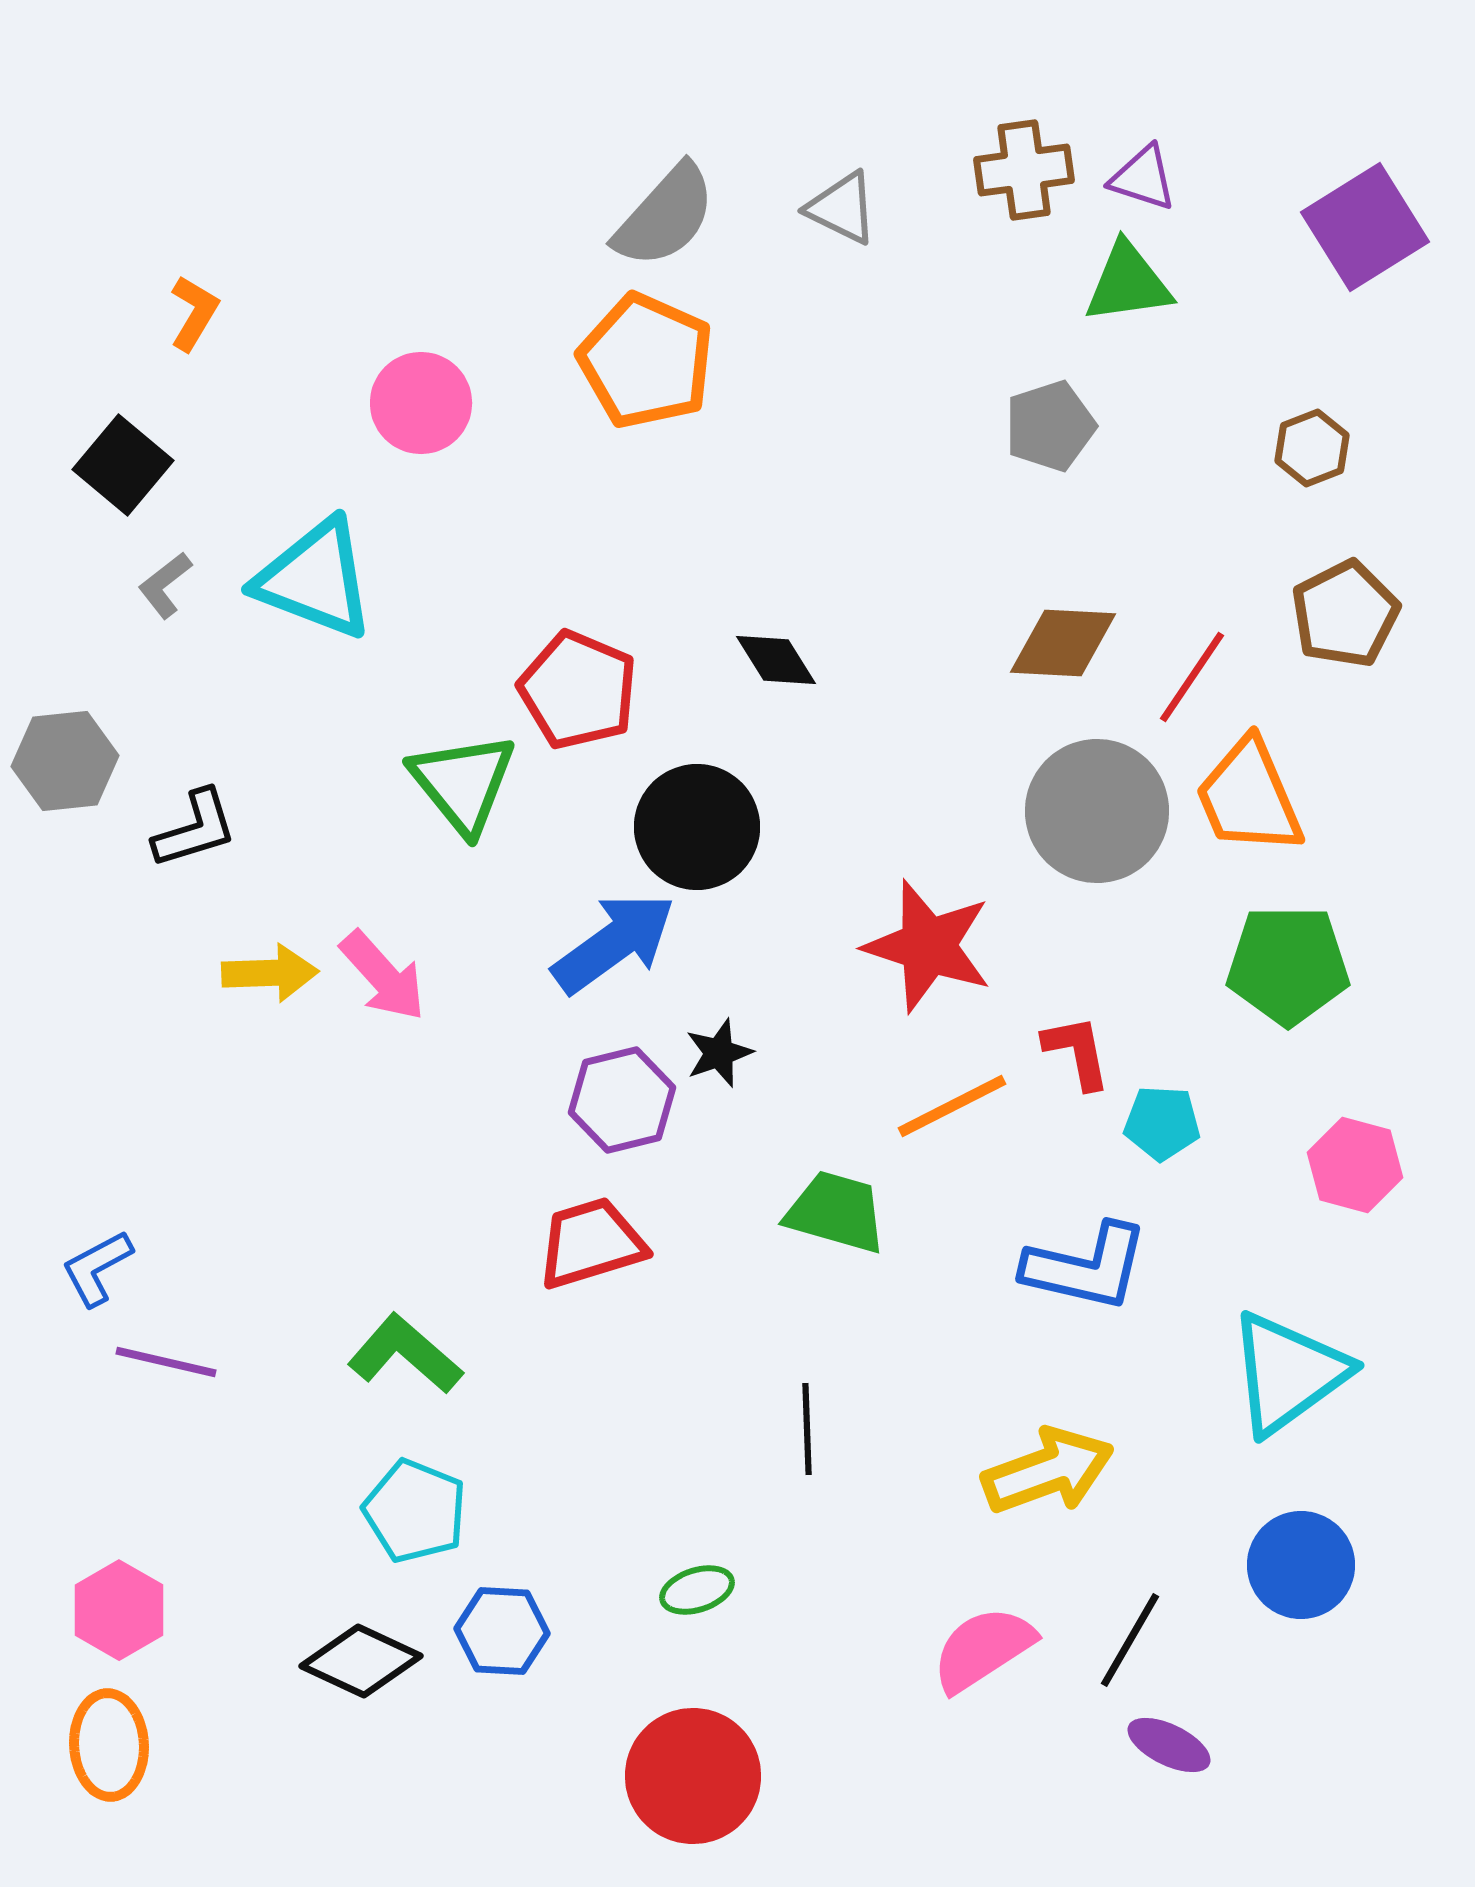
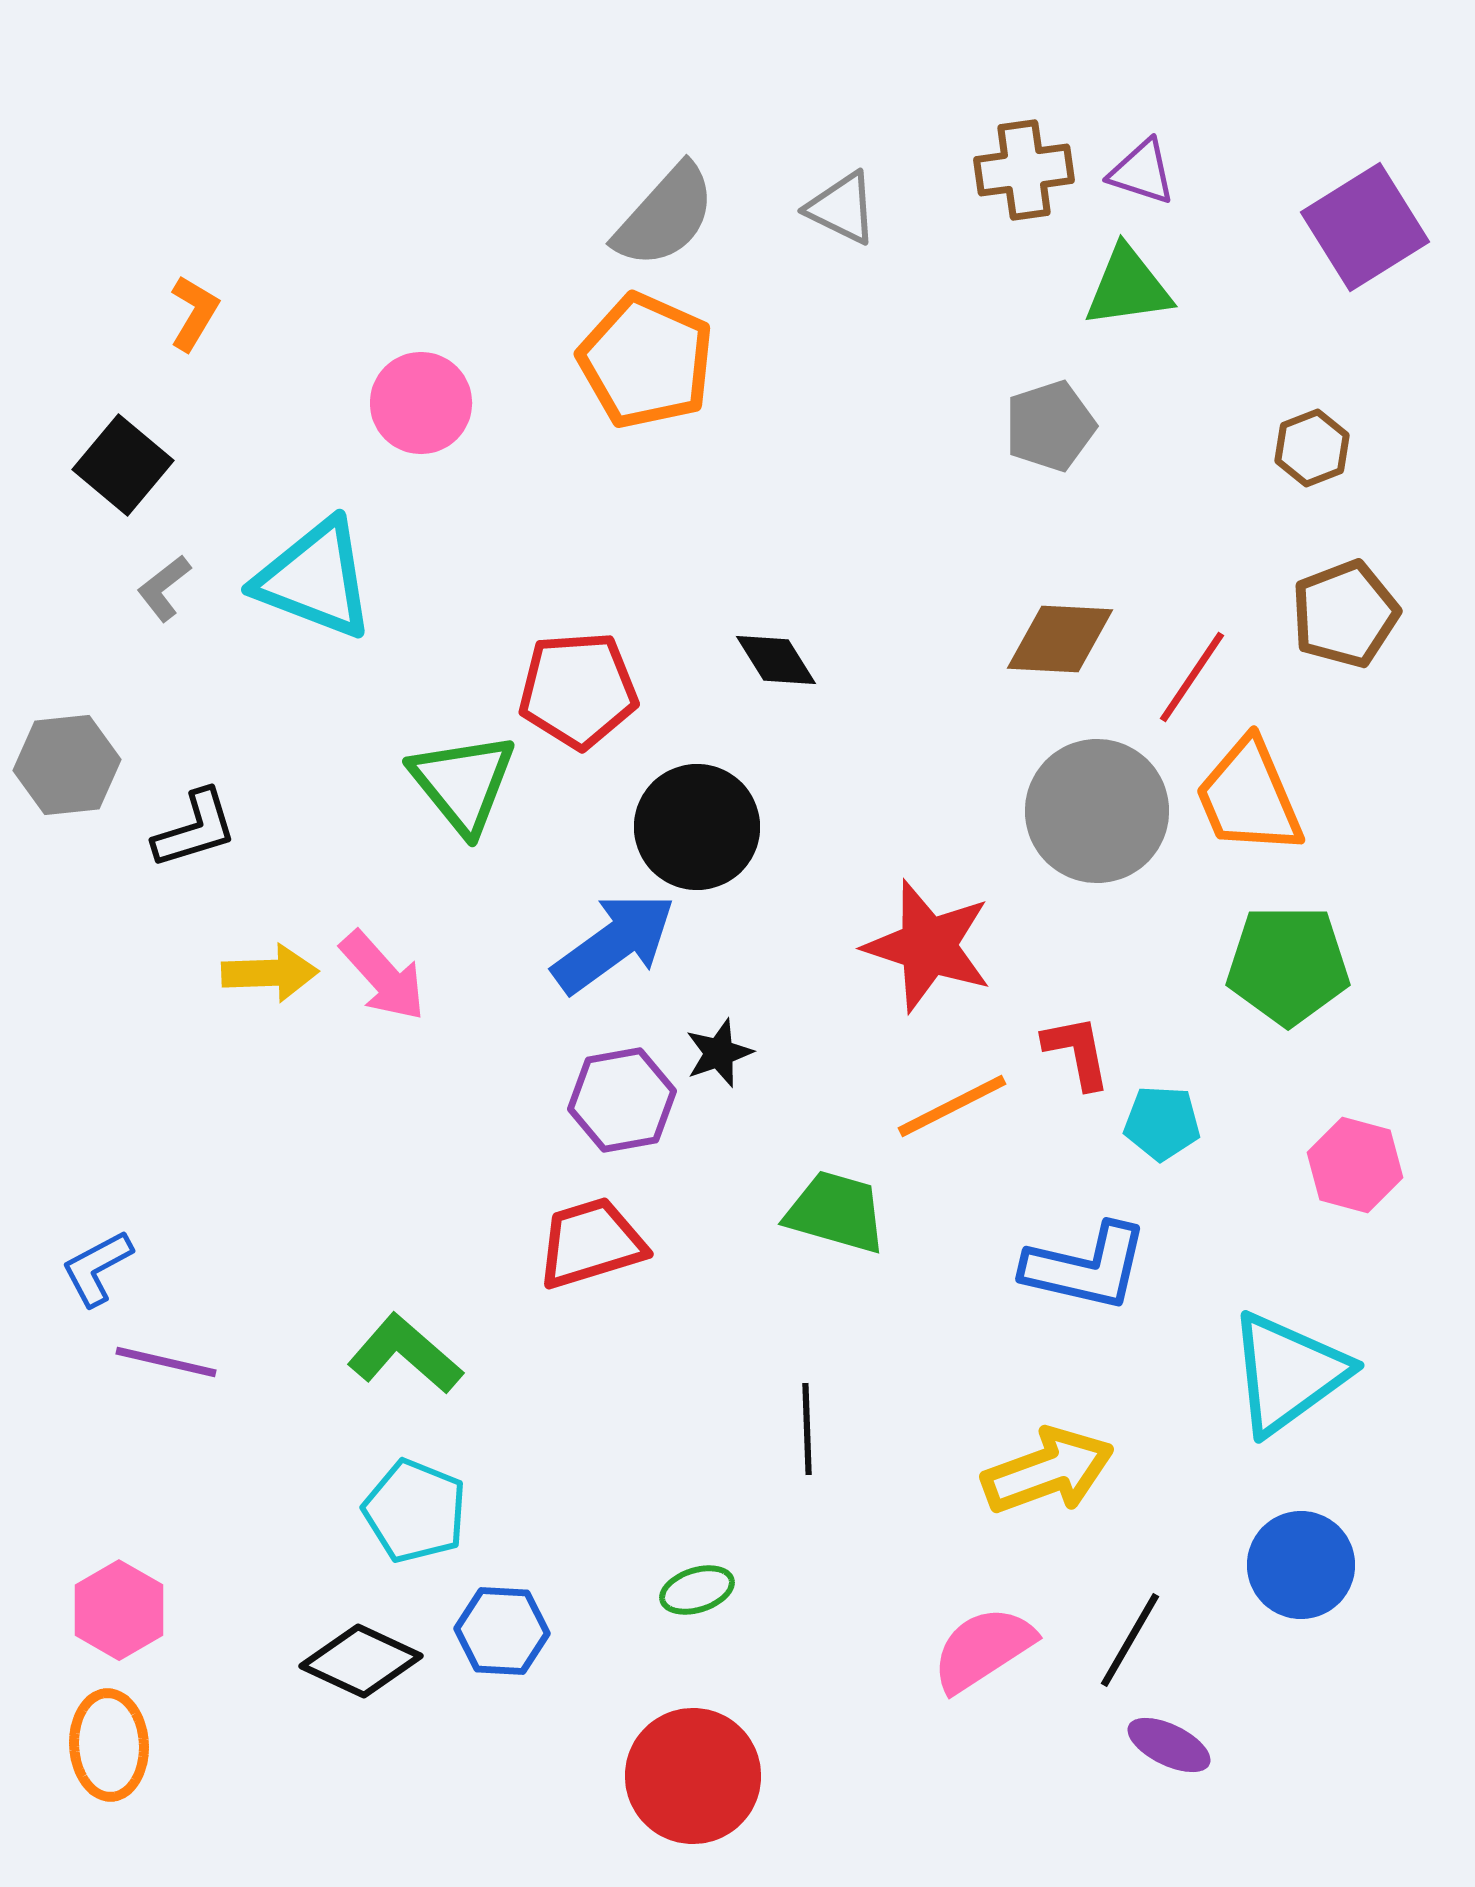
purple triangle at (1143, 178): moved 1 px left, 6 px up
green triangle at (1128, 283): moved 4 px down
gray L-shape at (165, 585): moved 1 px left, 3 px down
brown pentagon at (1345, 614): rotated 6 degrees clockwise
brown diamond at (1063, 643): moved 3 px left, 4 px up
red pentagon at (578, 690): rotated 27 degrees counterclockwise
gray hexagon at (65, 761): moved 2 px right, 4 px down
purple hexagon at (622, 1100): rotated 4 degrees clockwise
